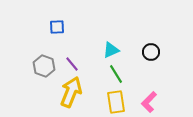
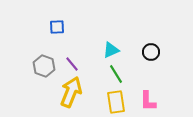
pink L-shape: moved 1 px left, 1 px up; rotated 45 degrees counterclockwise
